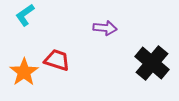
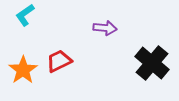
red trapezoid: moved 2 px right, 1 px down; rotated 44 degrees counterclockwise
orange star: moved 1 px left, 2 px up
